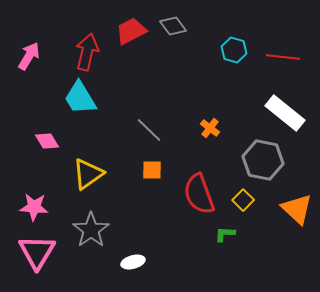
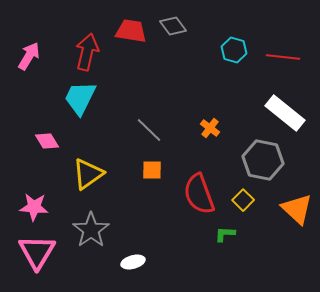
red trapezoid: rotated 36 degrees clockwise
cyan trapezoid: rotated 57 degrees clockwise
